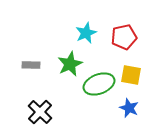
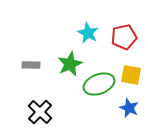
cyan star: moved 2 px right; rotated 20 degrees counterclockwise
